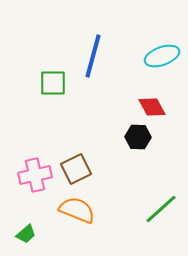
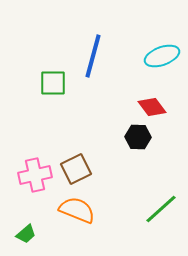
red diamond: rotated 8 degrees counterclockwise
